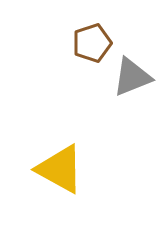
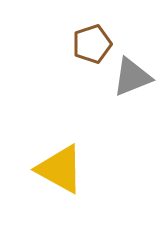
brown pentagon: moved 1 px down
